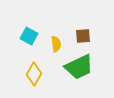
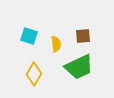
cyan square: rotated 12 degrees counterclockwise
